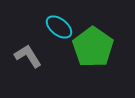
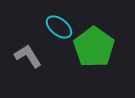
green pentagon: moved 1 px right
